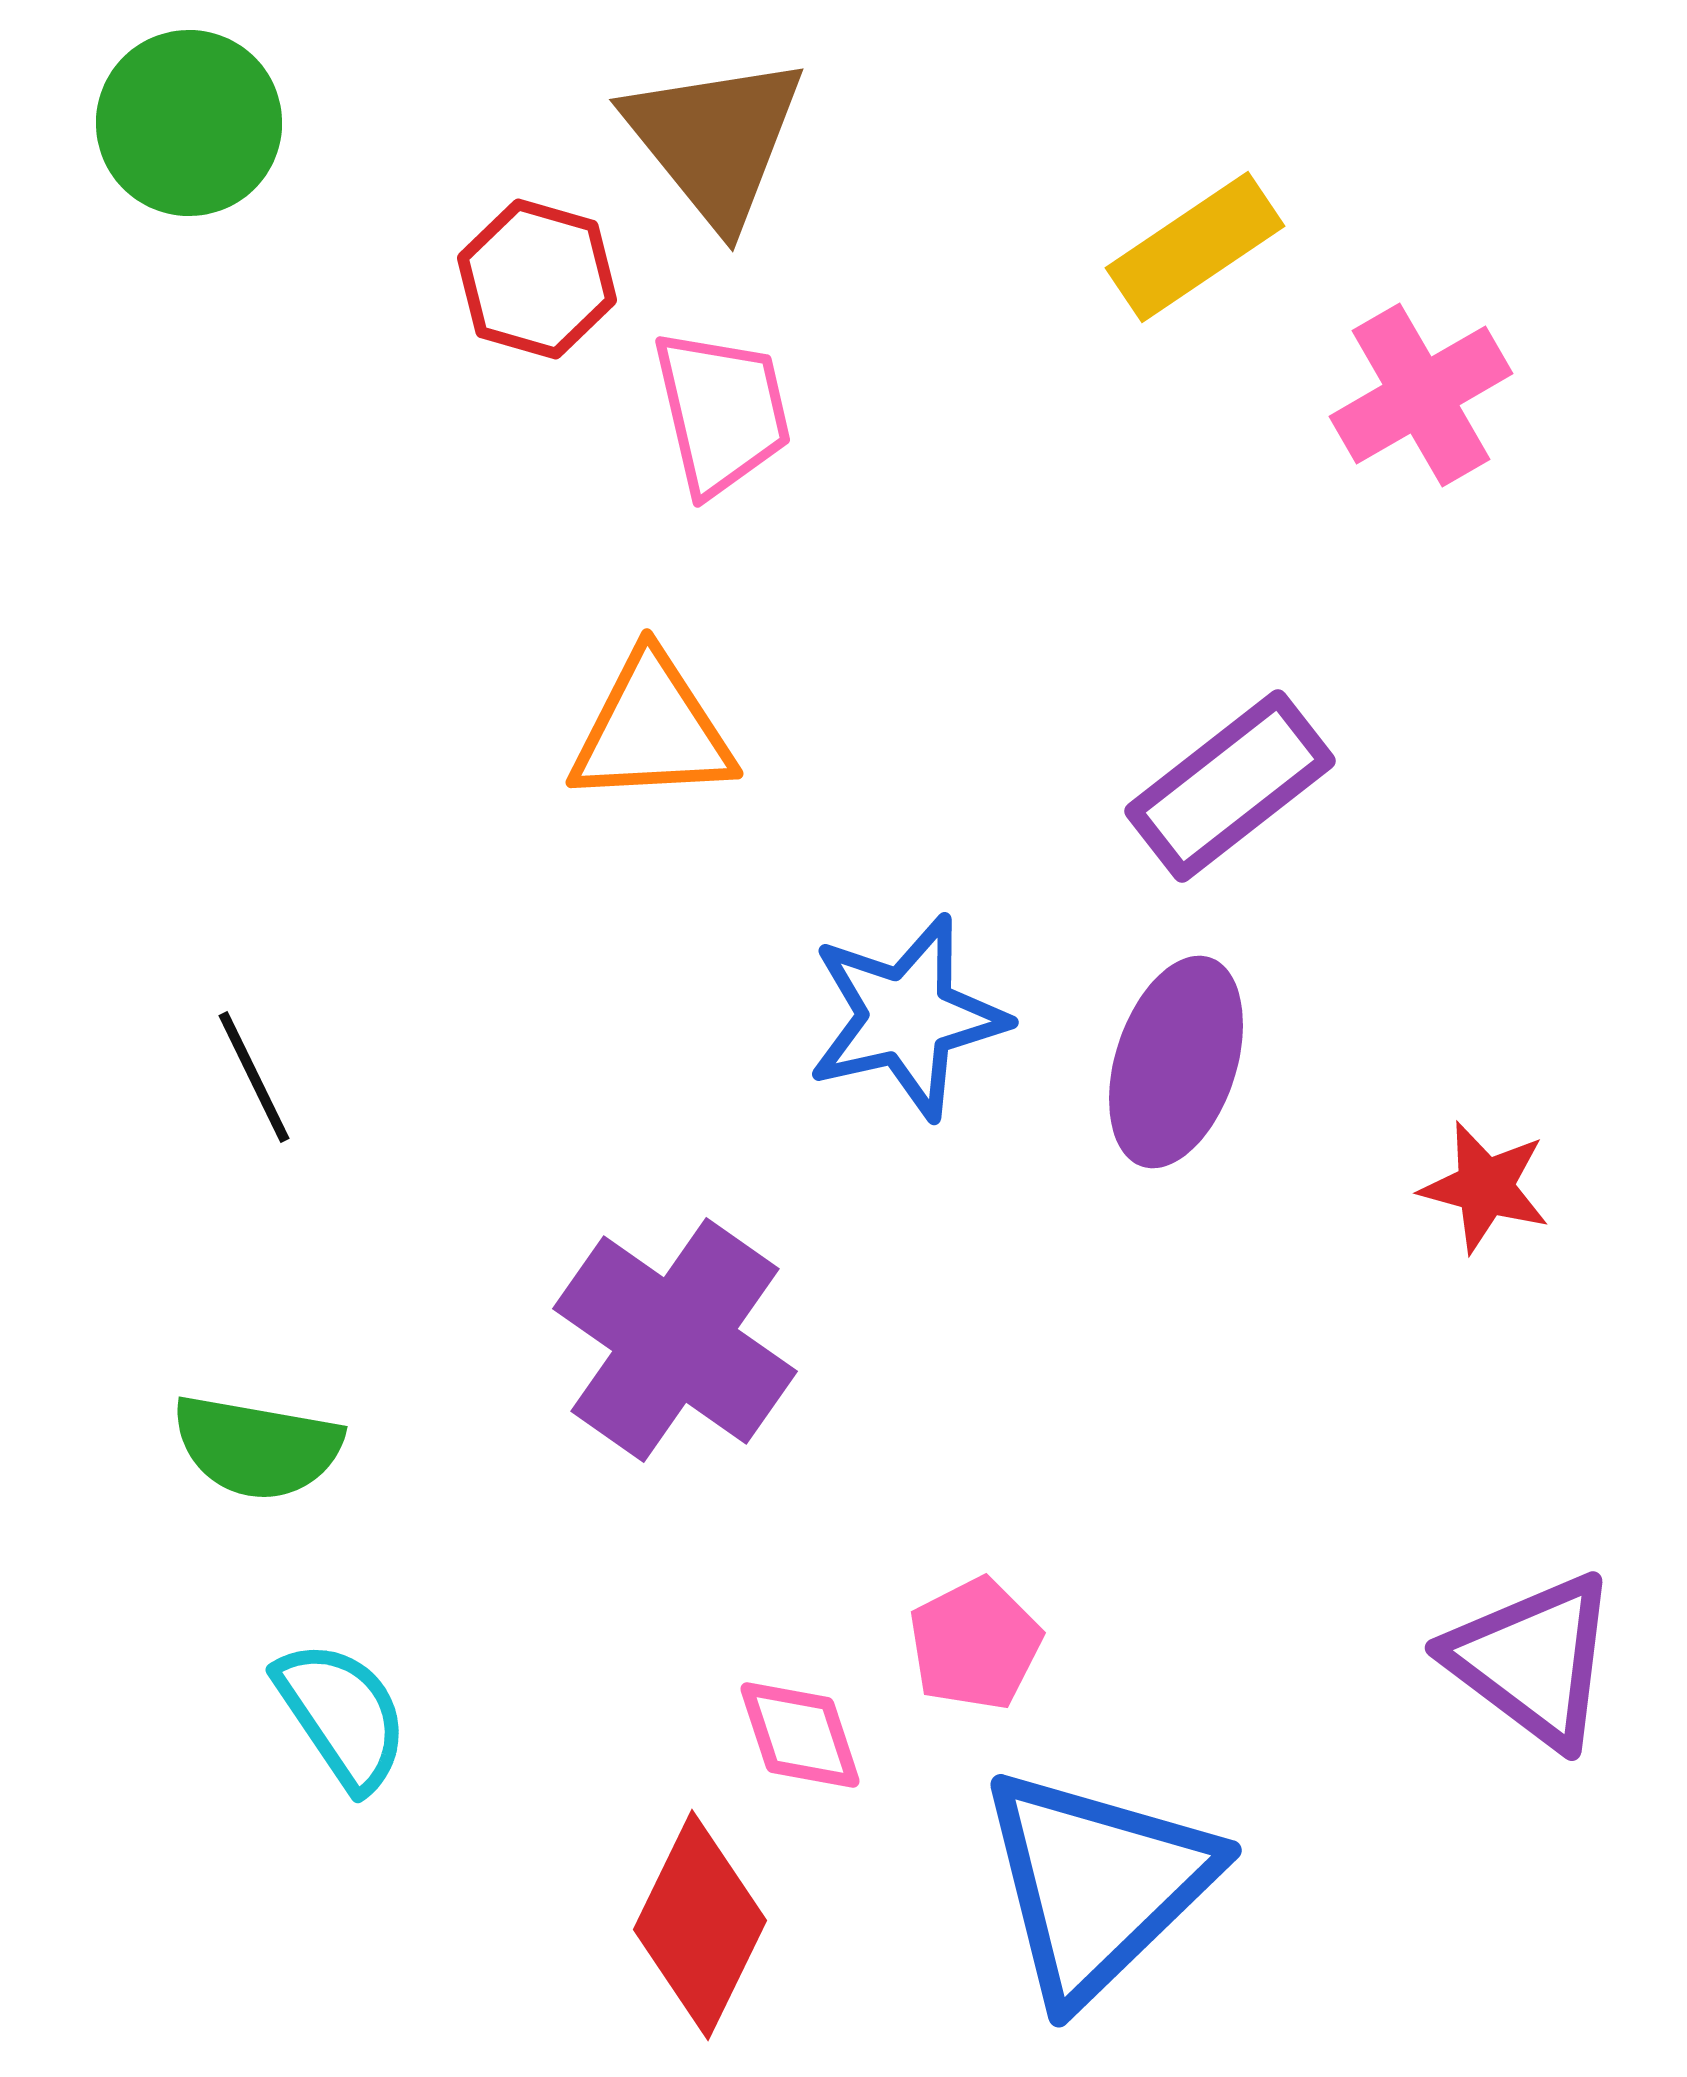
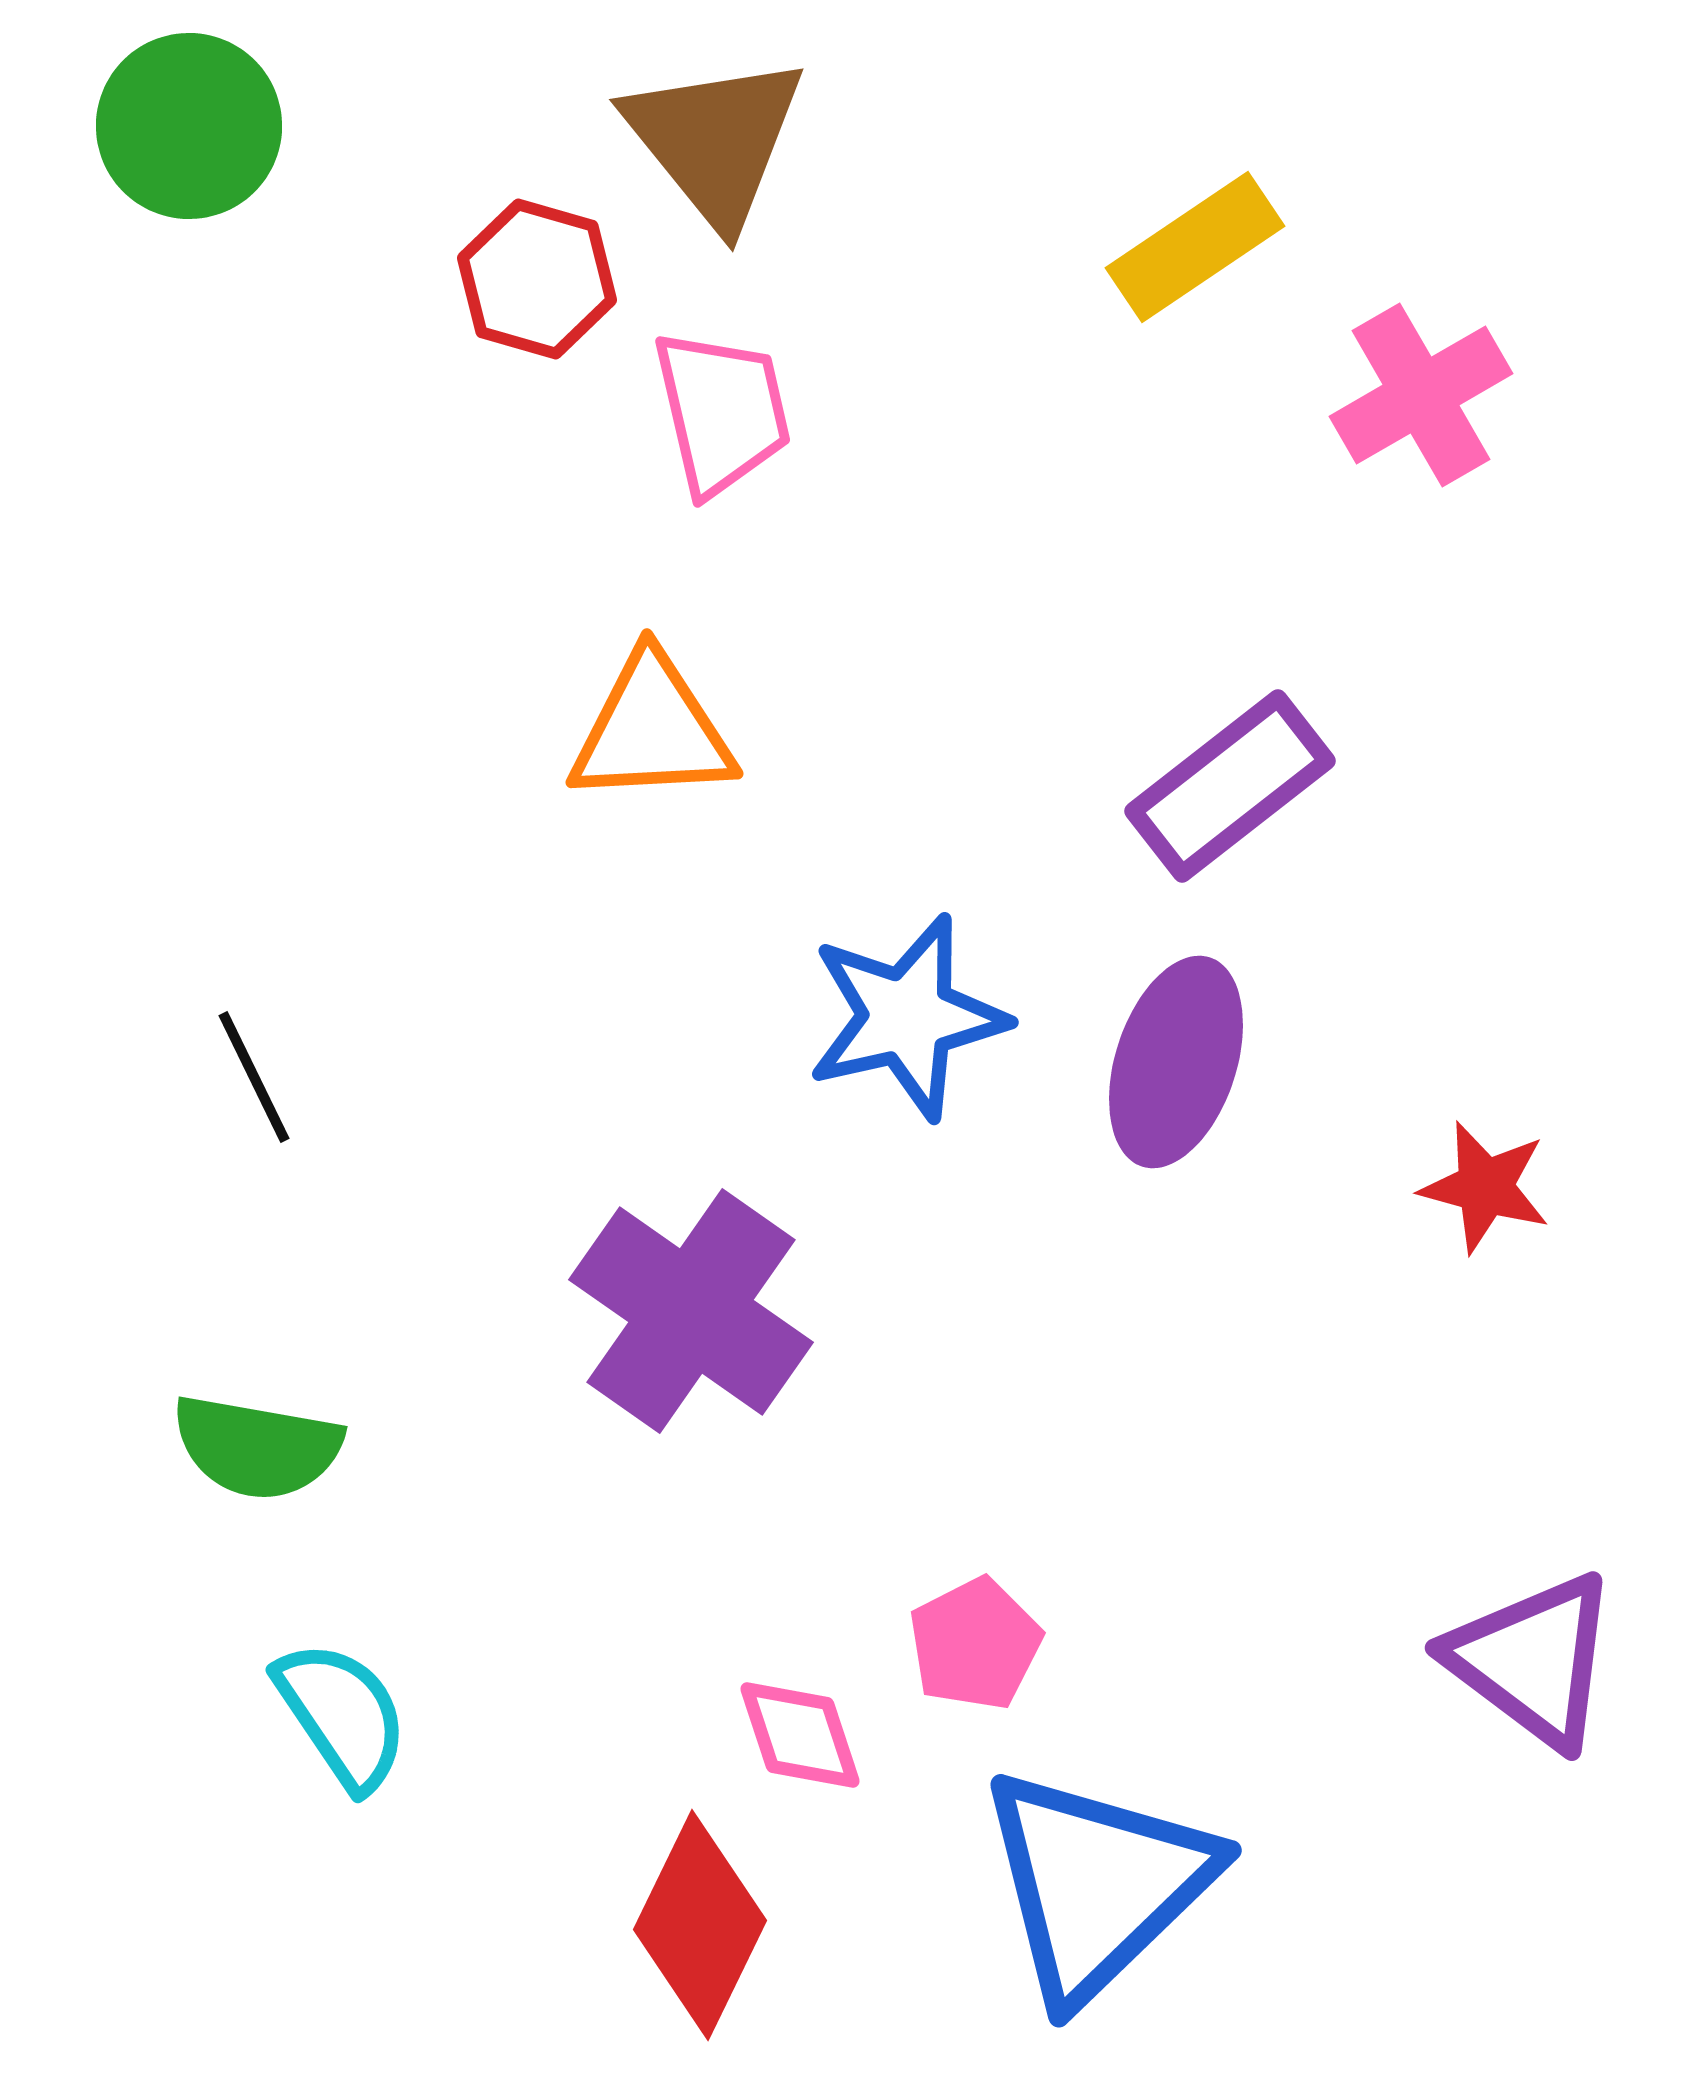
green circle: moved 3 px down
purple cross: moved 16 px right, 29 px up
